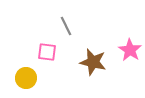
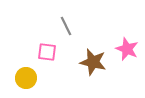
pink star: moved 3 px left, 1 px up; rotated 10 degrees counterclockwise
